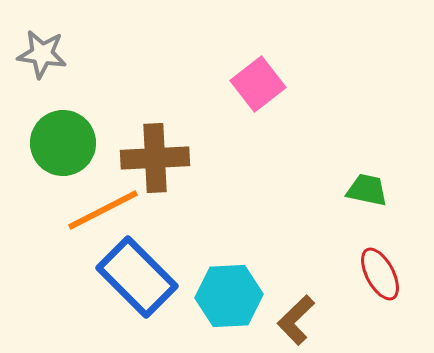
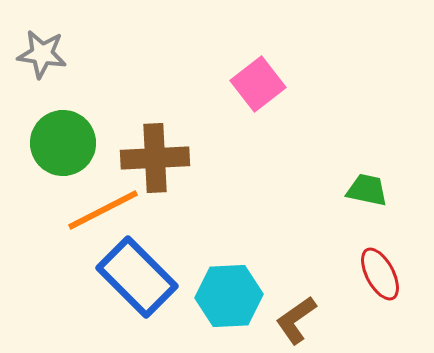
brown L-shape: rotated 9 degrees clockwise
